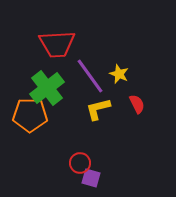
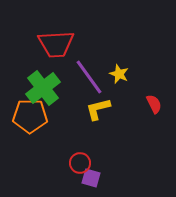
red trapezoid: moved 1 px left
purple line: moved 1 px left, 1 px down
green cross: moved 4 px left
red semicircle: moved 17 px right
orange pentagon: moved 1 px down
